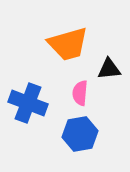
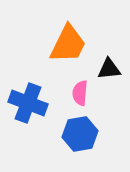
orange trapezoid: rotated 48 degrees counterclockwise
